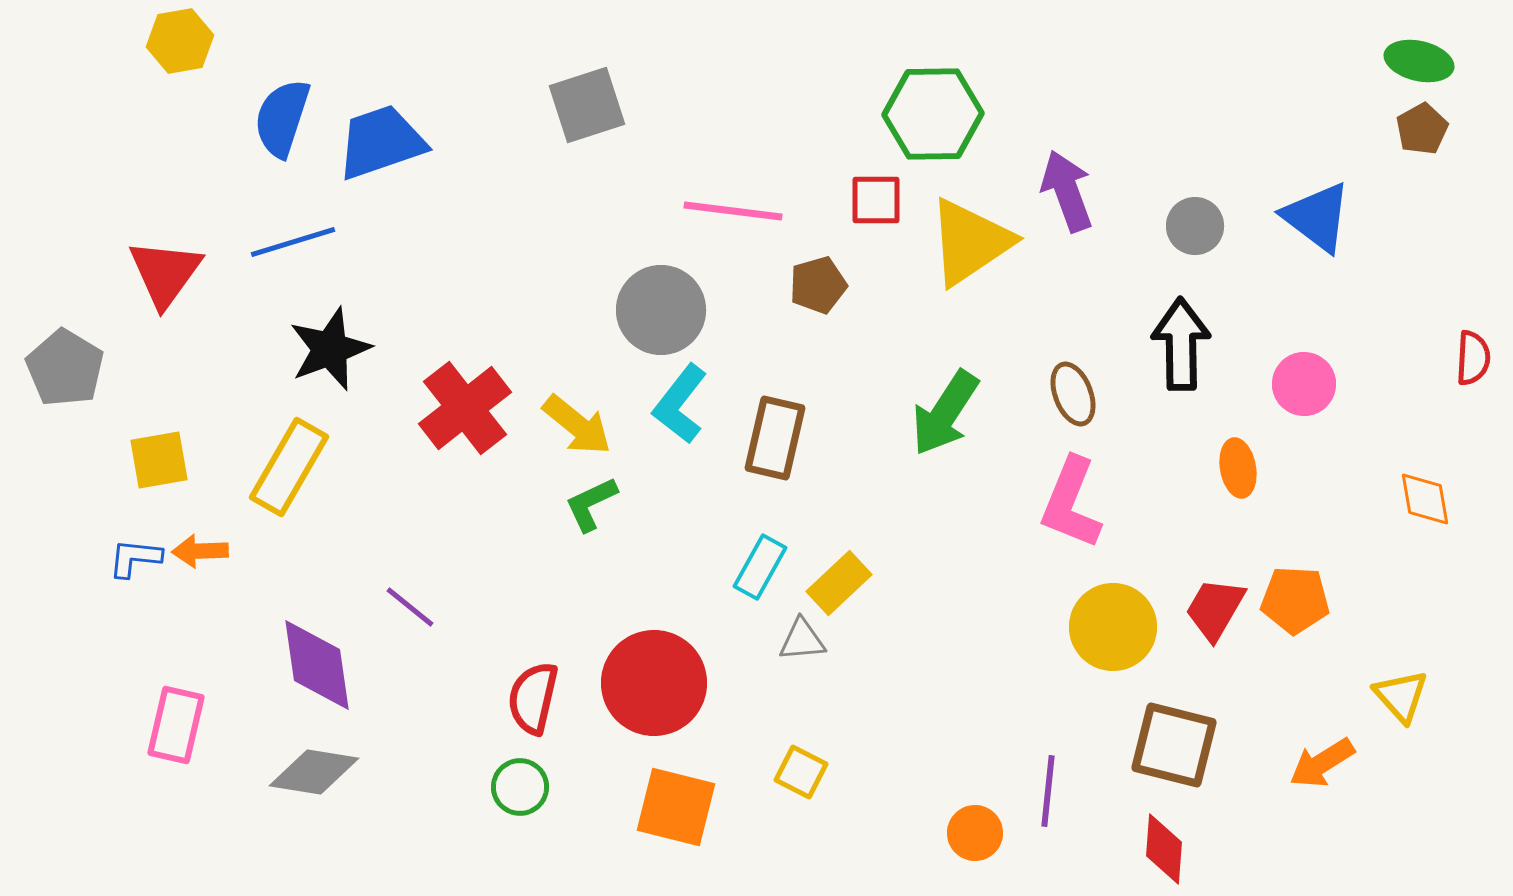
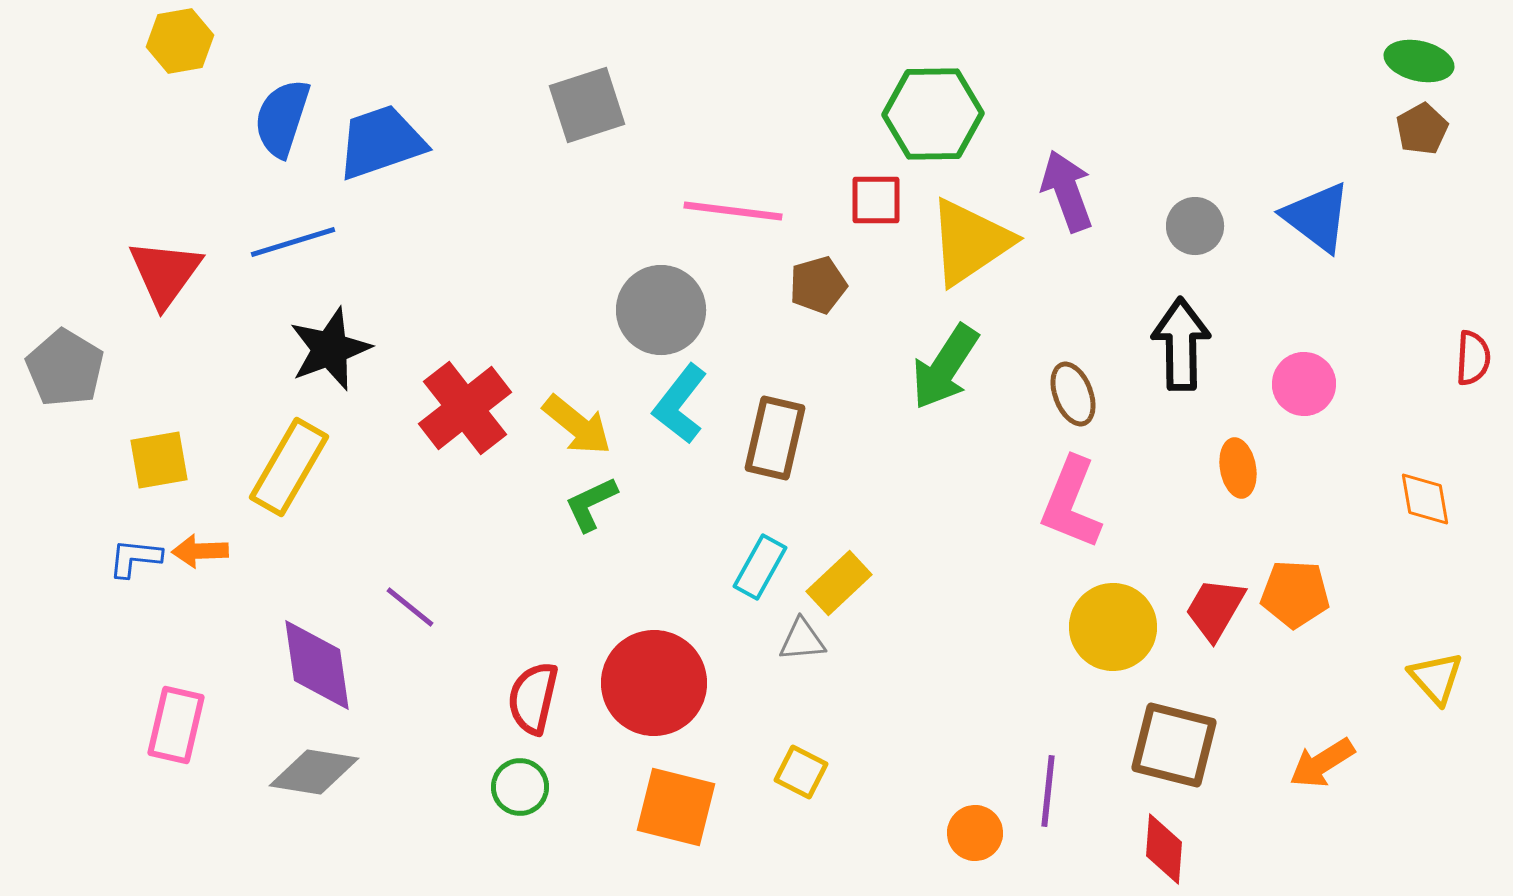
green arrow at (945, 413): moved 46 px up
orange pentagon at (1295, 600): moved 6 px up
yellow triangle at (1401, 696): moved 35 px right, 18 px up
